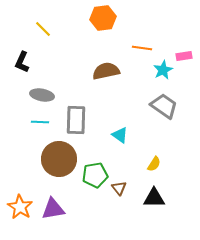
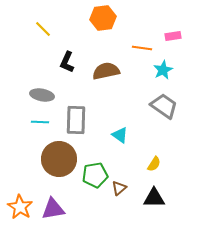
pink rectangle: moved 11 px left, 20 px up
black L-shape: moved 45 px right
brown triangle: rotated 28 degrees clockwise
